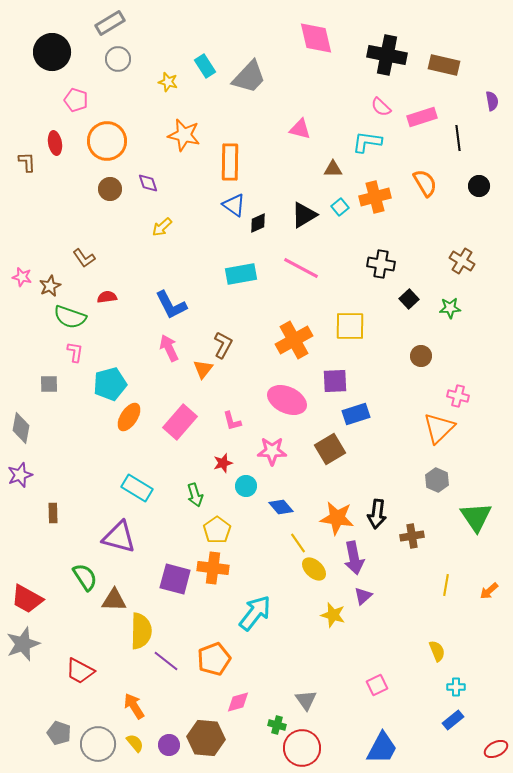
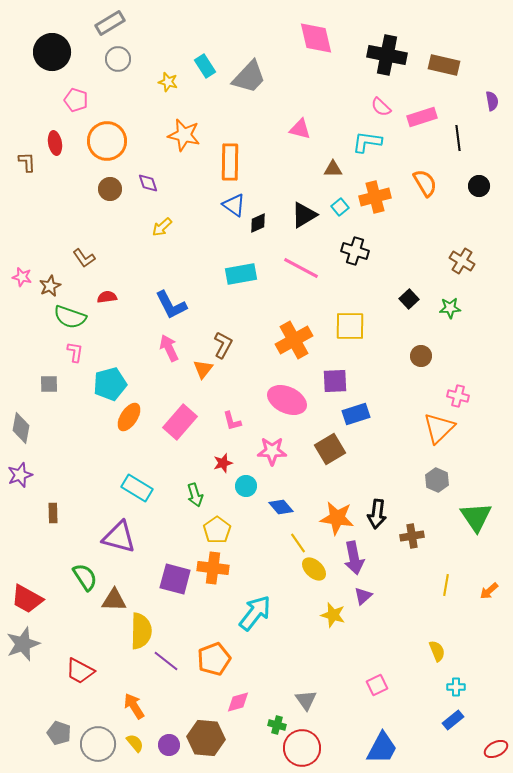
black cross at (381, 264): moved 26 px left, 13 px up; rotated 8 degrees clockwise
